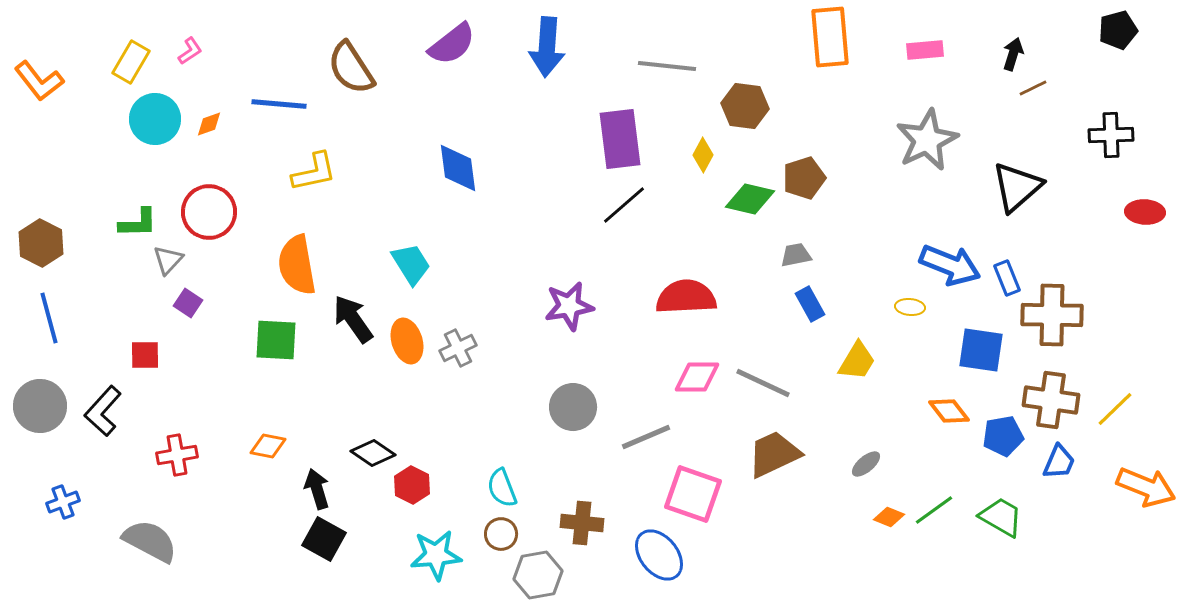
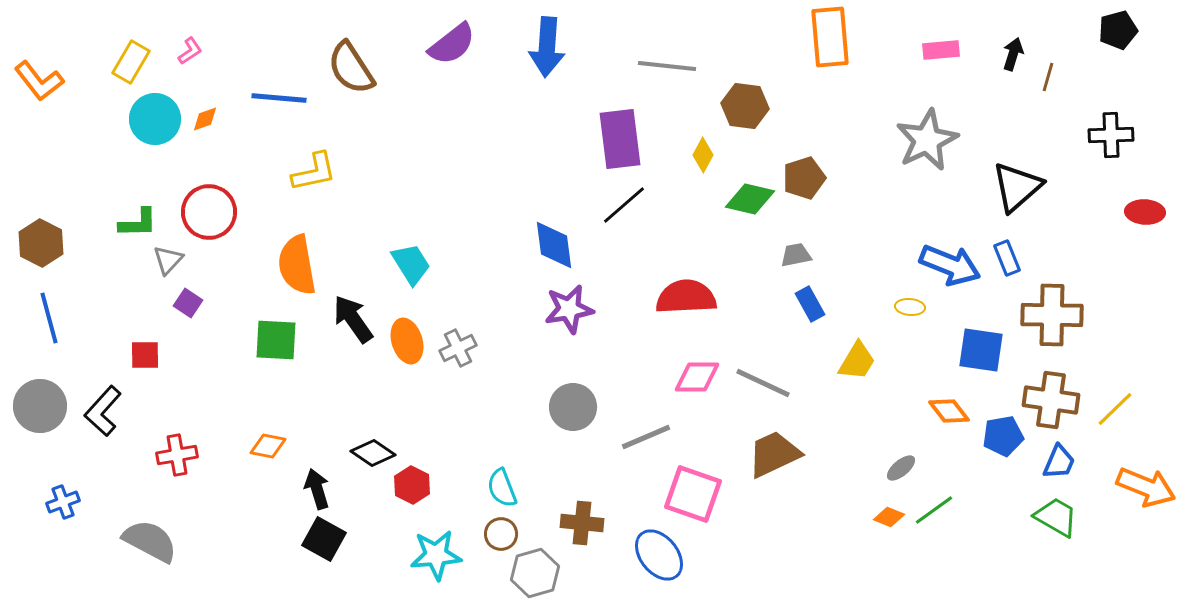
pink rectangle at (925, 50): moved 16 px right
brown line at (1033, 88): moved 15 px right, 11 px up; rotated 48 degrees counterclockwise
blue line at (279, 104): moved 6 px up
orange diamond at (209, 124): moved 4 px left, 5 px up
blue diamond at (458, 168): moved 96 px right, 77 px down
blue rectangle at (1007, 278): moved 20 px up
purple star at (569, 306): moved 3 px down
gray ellipse at (866, 464): moved 35 px right, 4 px down
green trapezoid at (1001, 517): moved 55 px right
gray hexagon at (538, 575): moved 3 px left, 2 px up; rotated 6 degrees counterclockwise
